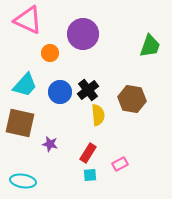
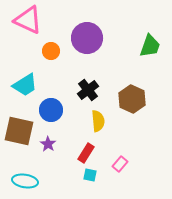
purple circle: moved 4 px right, 4 px down
orange circle: moved 1 px right, 2 px up
cyan trapezoid: rotated 16 degrees clockwise
blue circle: moved 9 px left, 18 px down
brown hexagon: rotated 16 degrees clockwise
yellow semicircle: moved 6 px down
brown square: moved 1 px left, 8 px down
purple star: moved 2 px left; rotated 21 degrees clockwise
red rectangle: moved 2 px left
pink rectangle: rotated 21 degrees counterclockwise
cyan square: rotated 16 degrees clockwise
cyan ellipse: moved 2 px right
